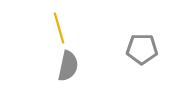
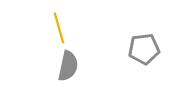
gray pentagon: moved 2 px right; rotated 8 degrees counterclockwise
